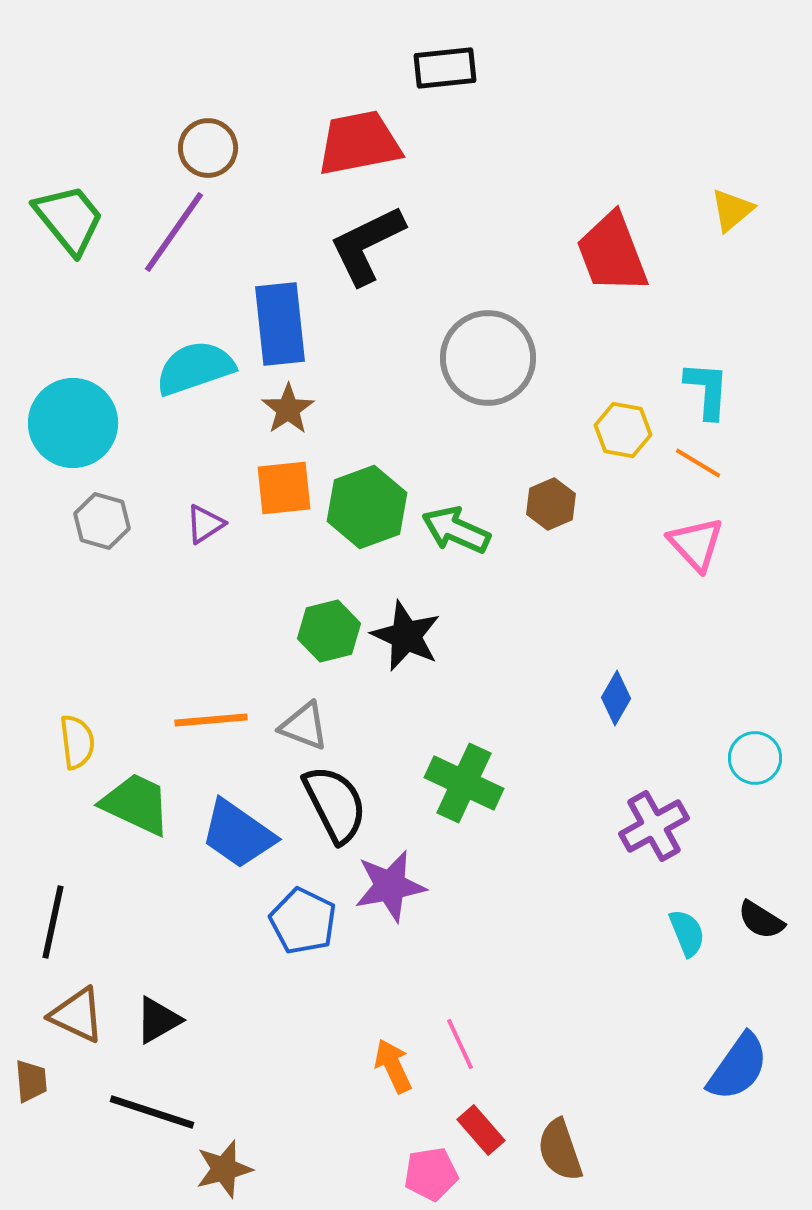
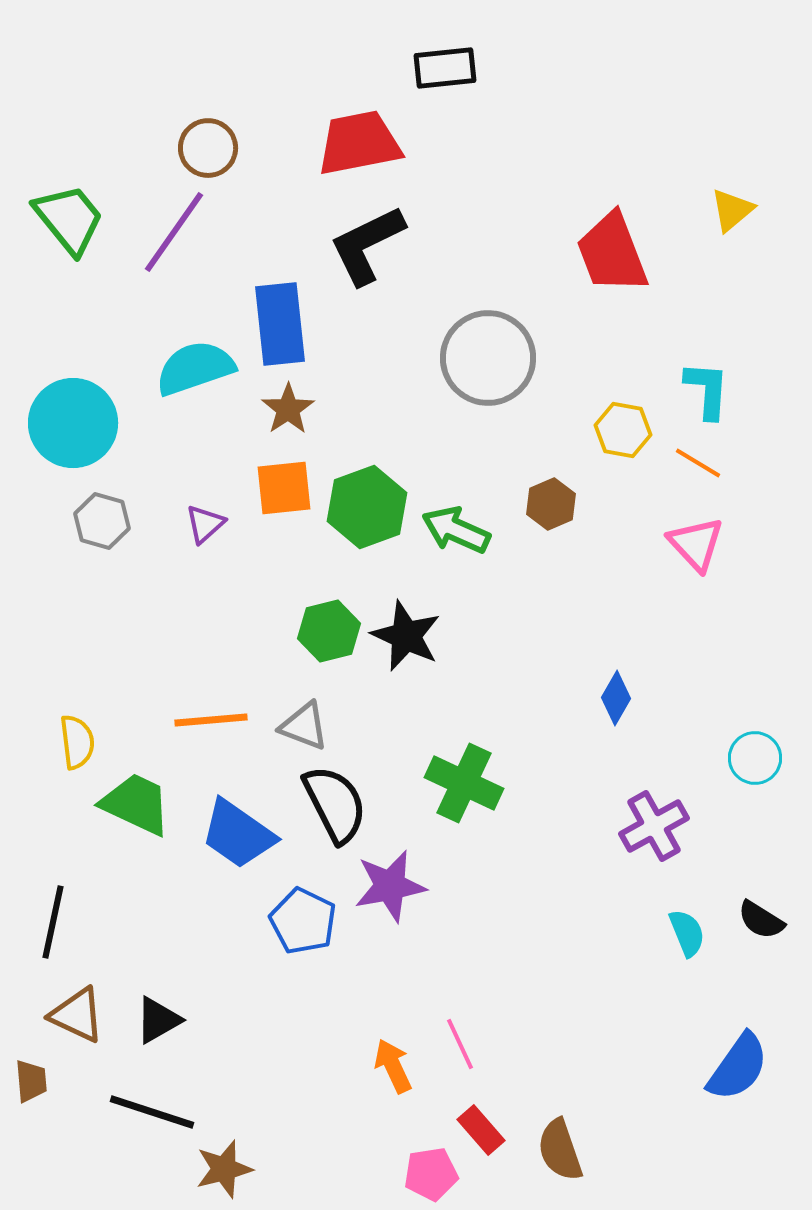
purple triangle at (205, 524): rotated 9 degrees counterclockwise
